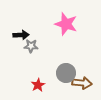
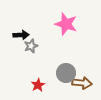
gray star: rotated 24 degrees counterclockwise
